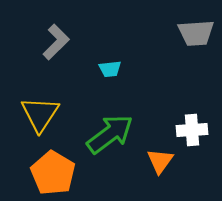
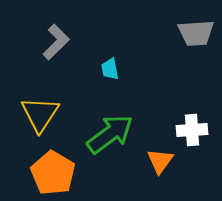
cyan trapezoid: rotated 85 degrees clockwise
